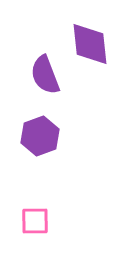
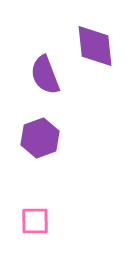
purple diamond: moved 5 px right, 2 px down
purple hexagon: moved 2 px down
